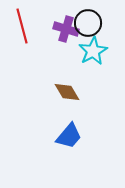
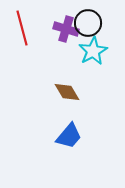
red line: moved 2 px down
